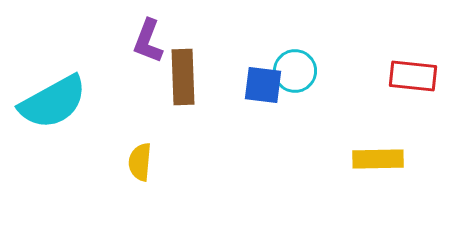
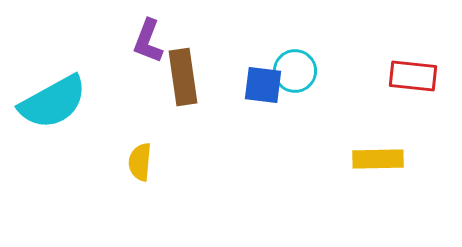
brown rectangle: rotated 6 degrees counterclockwise
